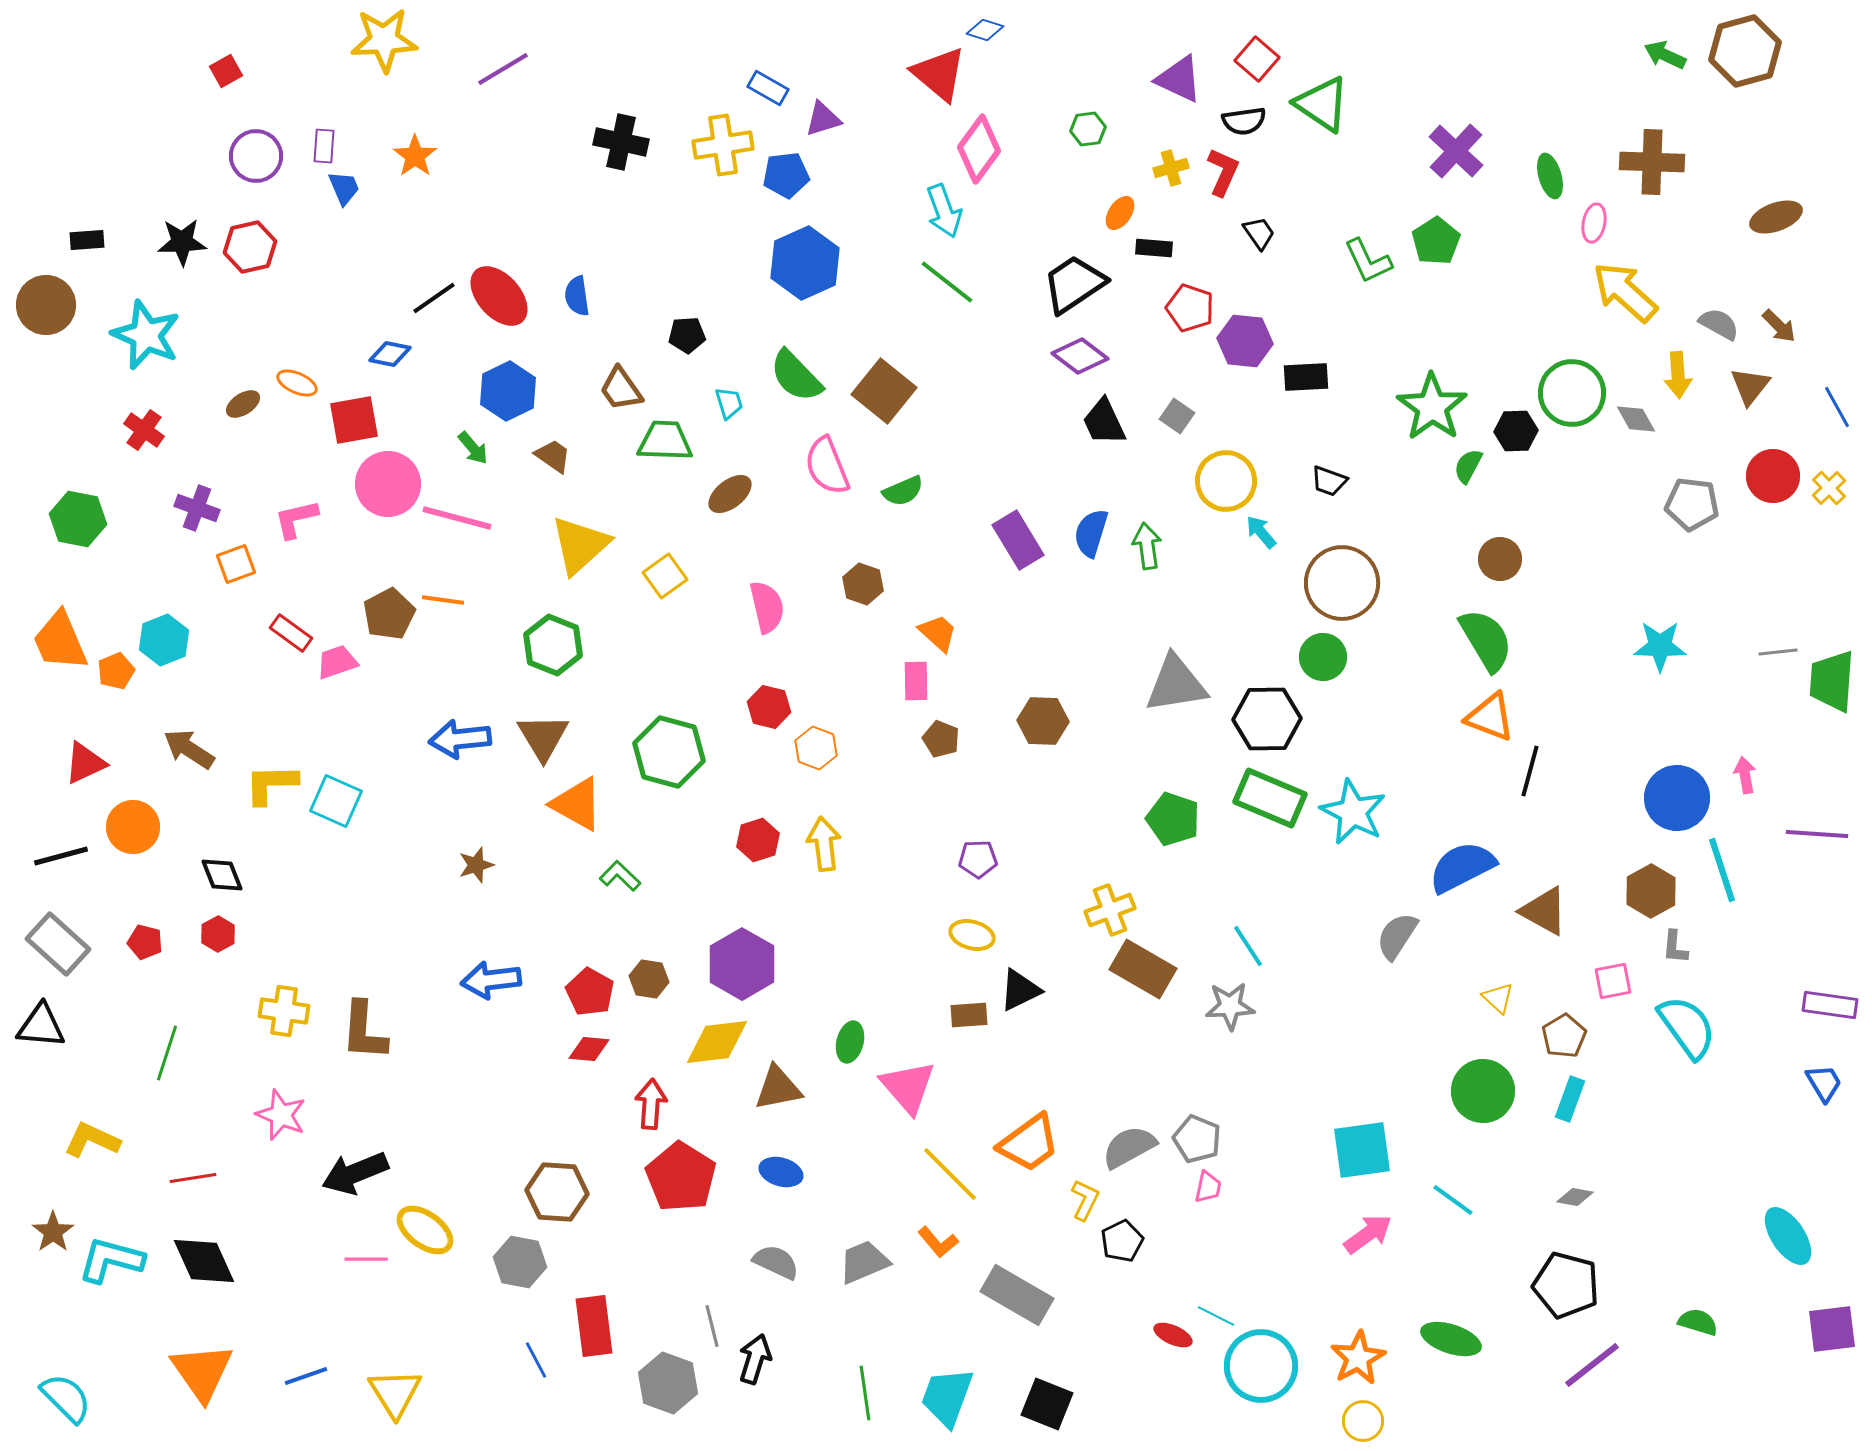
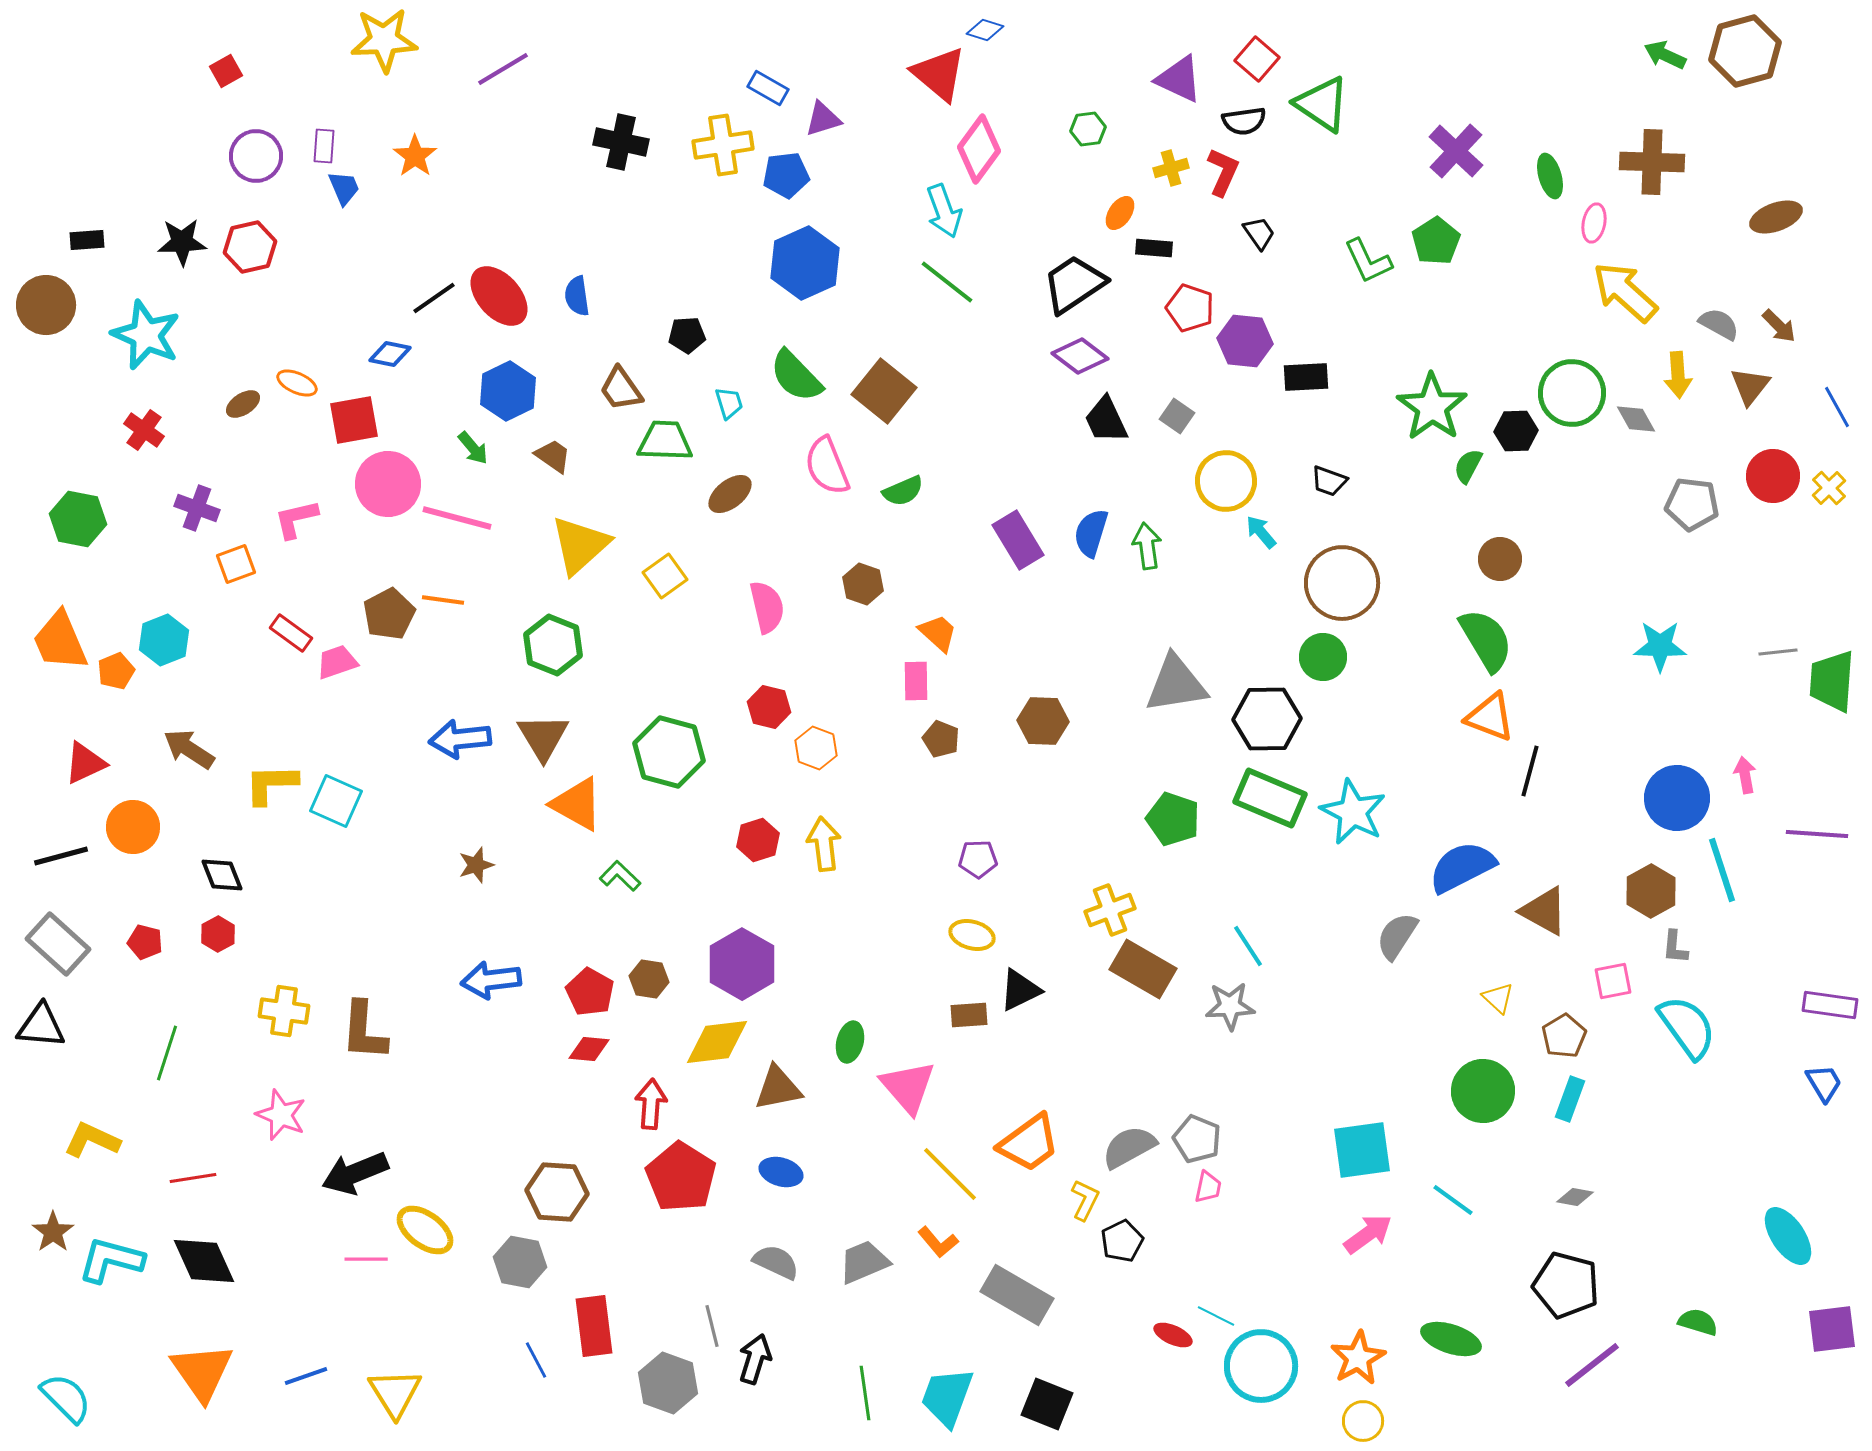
black trapezoid at (1104, 422): moved 2 px right, 2 px up
